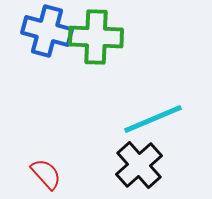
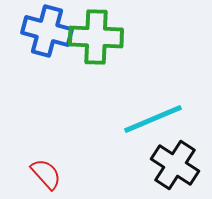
black cross: moved 36 px right; rotated 15 degrees counterclockwise
